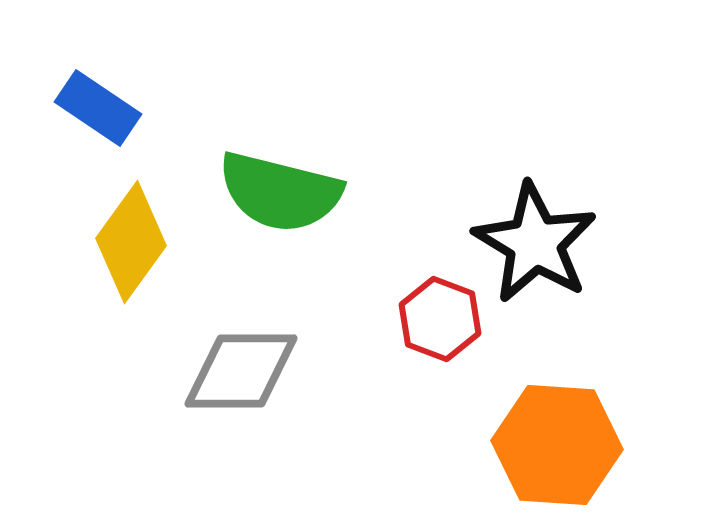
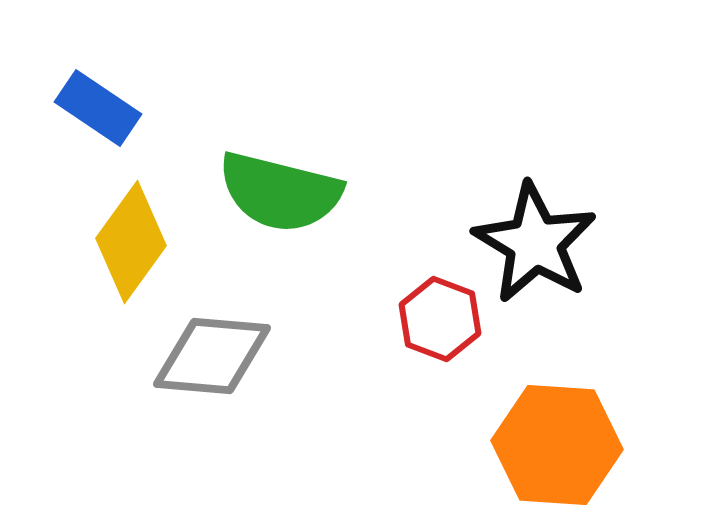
gray diamond: moved 29 px left, 15 px up; rotated 5 degrees clockwise
